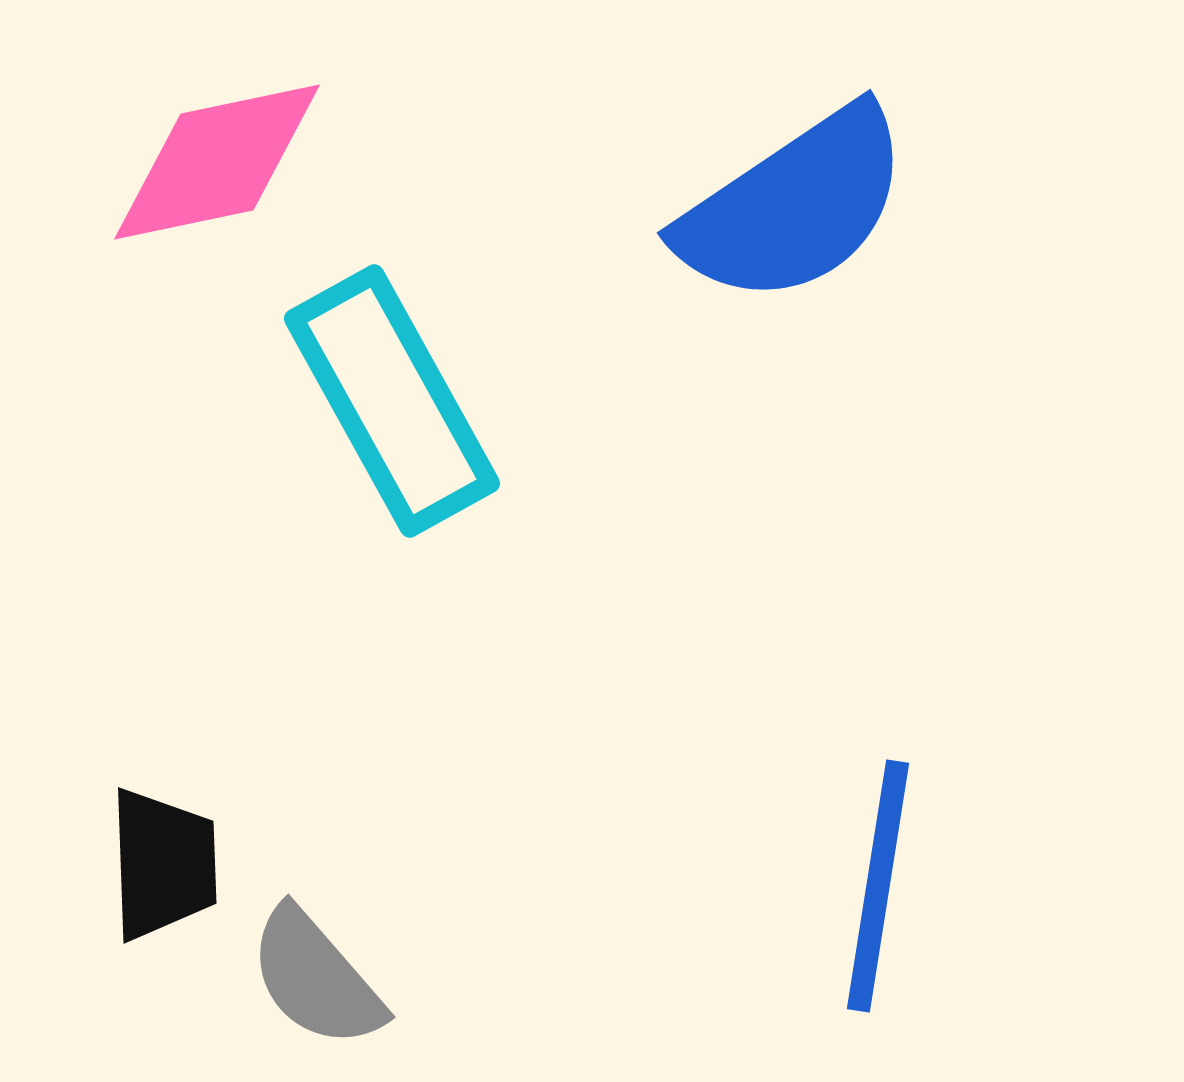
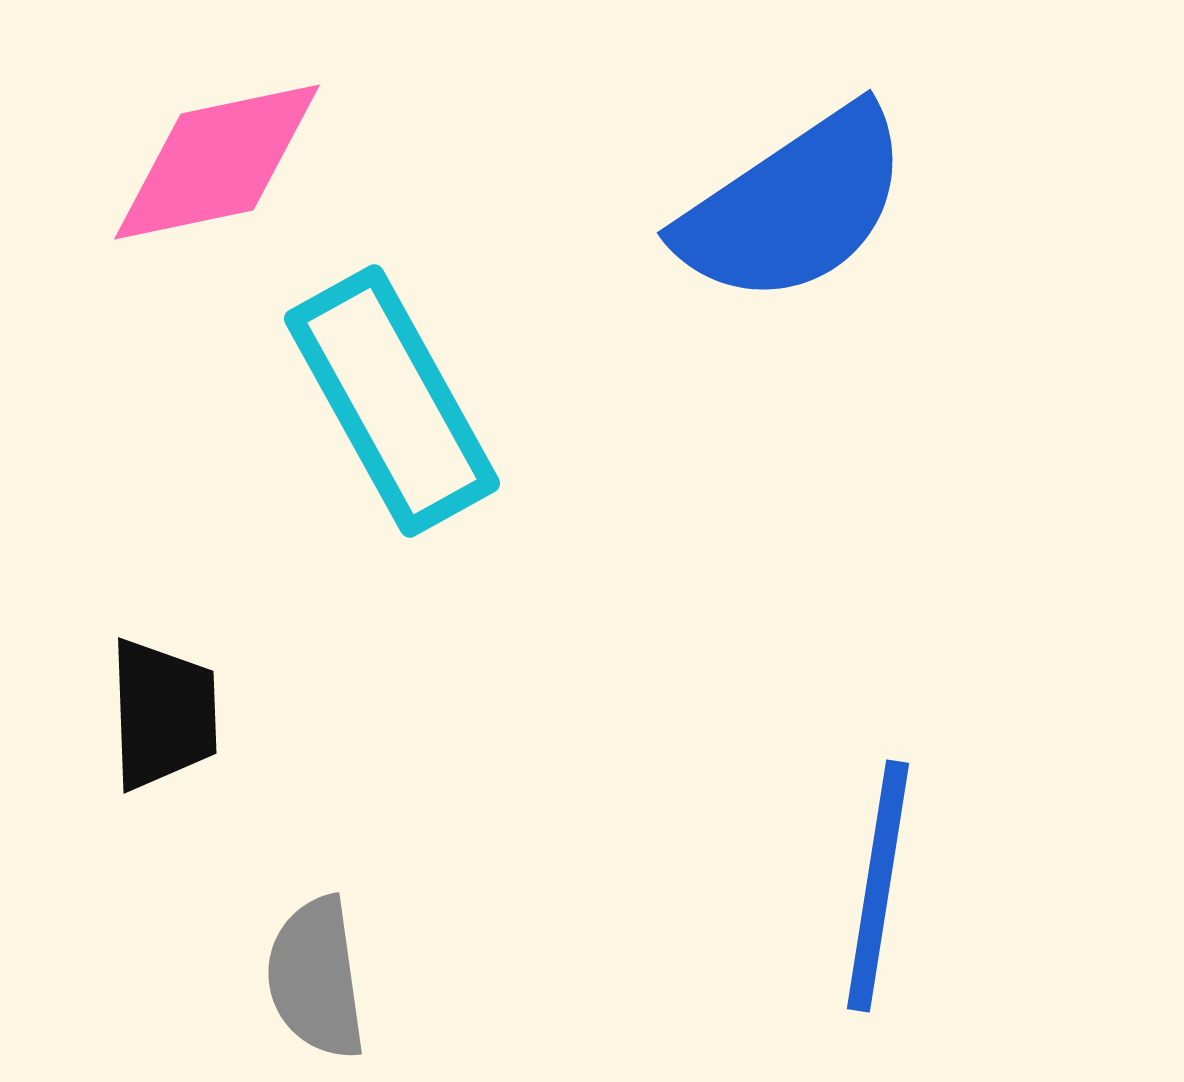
black trapezoid: moved 150 px up
gray semicircle: rotated 33 degrees clockwise
